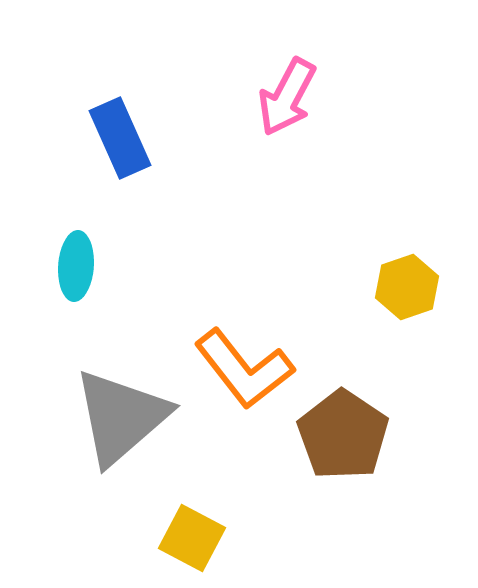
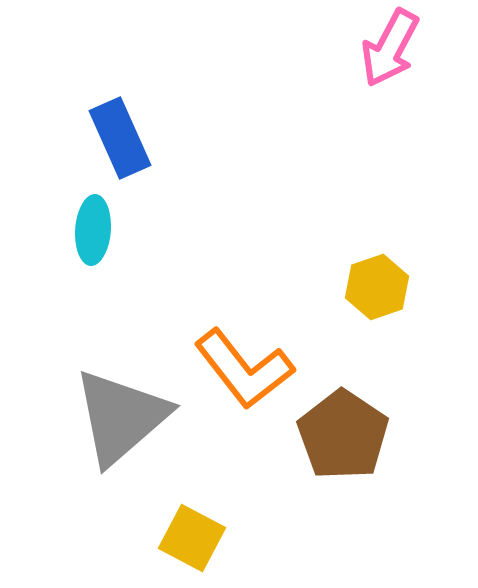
pink arrow: moved 103 px right, 49 px up
cyan ellipse: moved 17 px right, 36 px up
yellow hexagon: moved 30 px left
